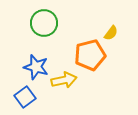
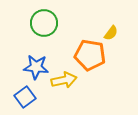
orange pentagon: rotated 24 degrees clockwise
blue star: rotated 10 degrees counterclockwise
